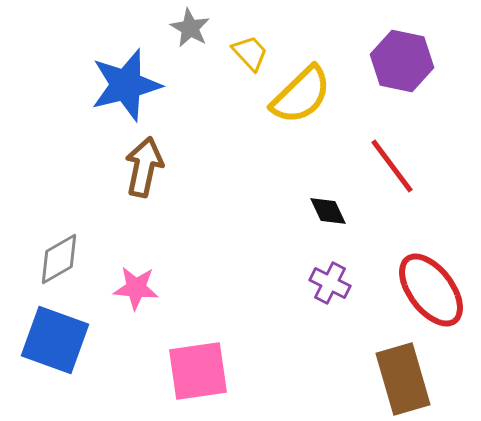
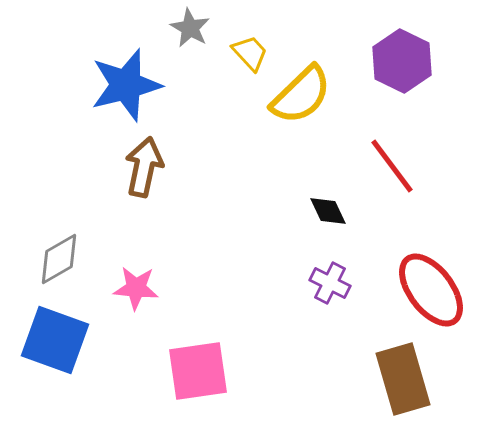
purple hexagon: rotated 14 degrees clockwise
